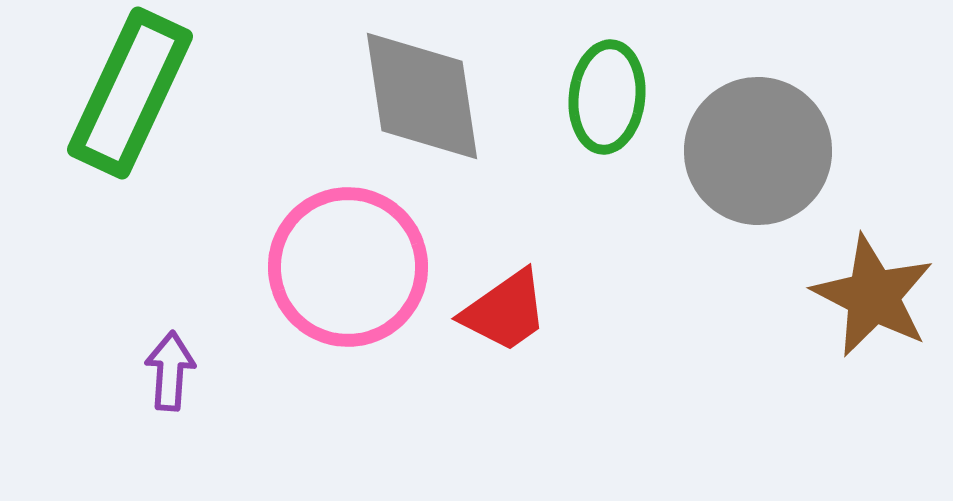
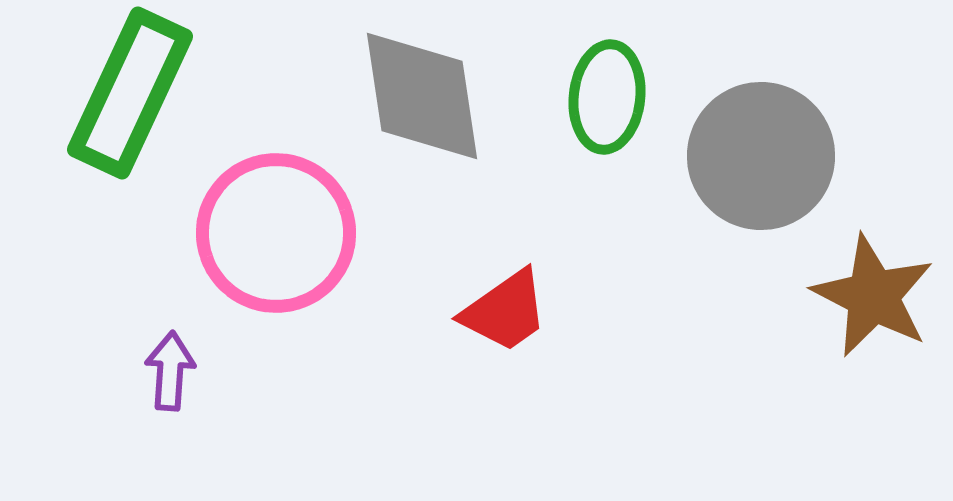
gray circle: moved 3 px right, 5 px down
pink circle: moved 72 px left, 34 px up
